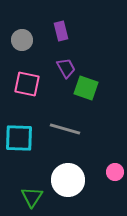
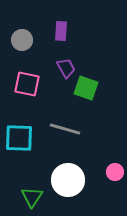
purple rectangle: rotated 18 degrees clockwise
